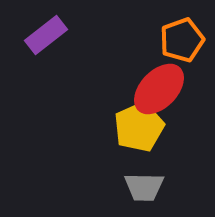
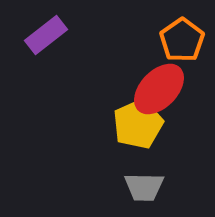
orange pentagon: rotated 15 degrees counterclockwise
yellow pentagon: moved 1 px left, 3 px up
